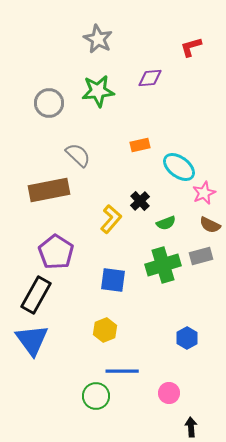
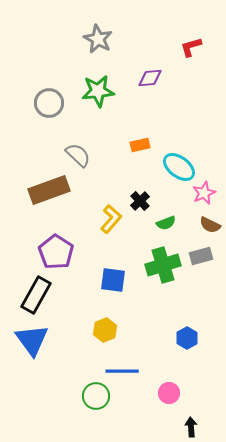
brown rectangle: rotated 9 degrees counterclockwise
